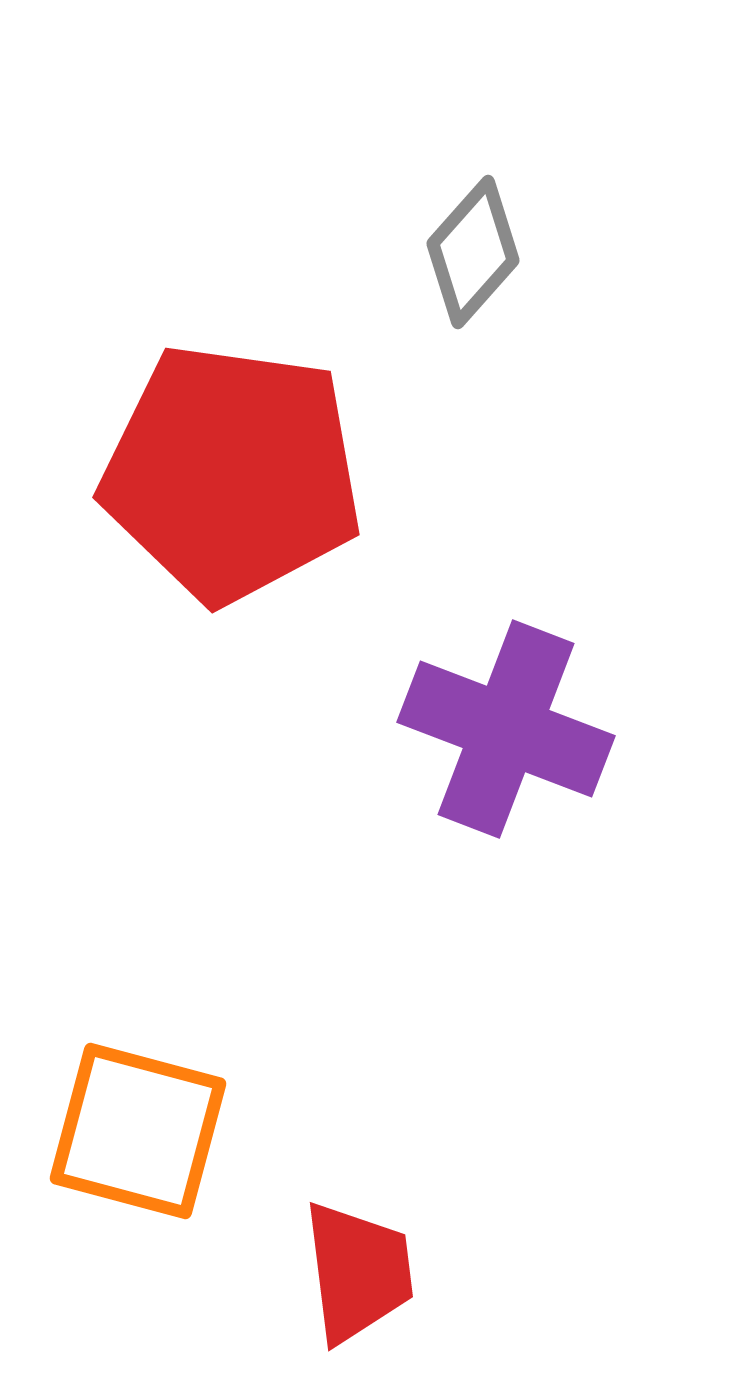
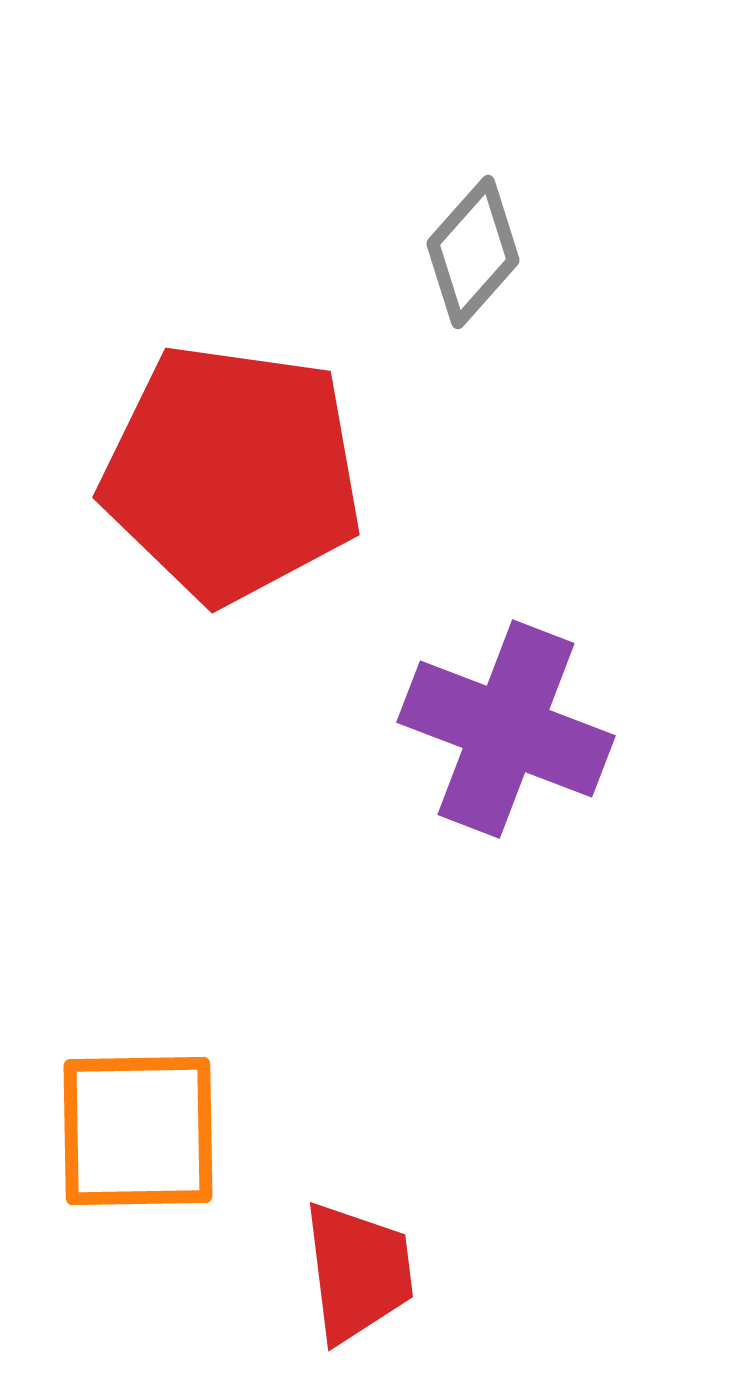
orange square: rotated 16 degrees counterclockwise
